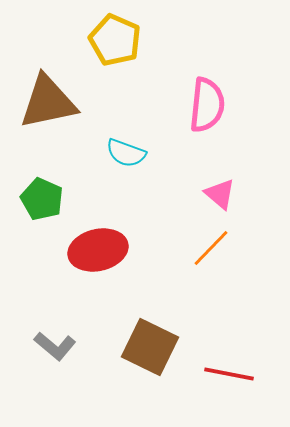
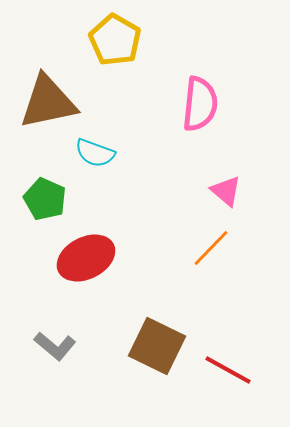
yellow pentagon: rotated 6 degrees clockwise
pink semicircle: moved 7 px left, 1 px up
cyan semicircle: moved 31 px left
pink triangle: moved 6 px right, 3 px up
green pentagon: moved 3 px right
red ellipse: moved 12 px left, 8 px down; rotated 14 degrees counterclockwise
brown square: moved 7 px right, 1 px up
red line: moved 1 px left, 4 px up; rotated 18 degrees clockwise
